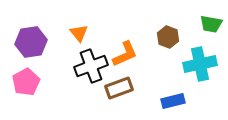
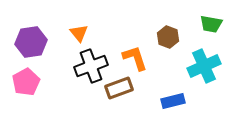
orange L-shape: moved 10 px right, 4 px down; rotated 84 degrees counterclockwise
cyan cross: moved 4 px right, 2 px down; rotated 12 degrees counterclockwise
